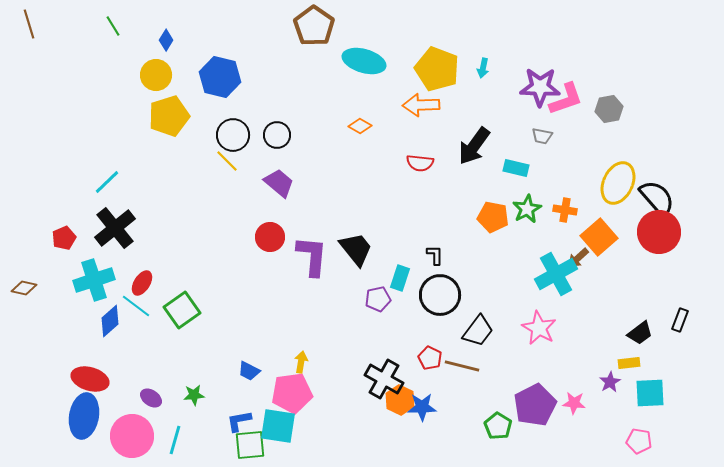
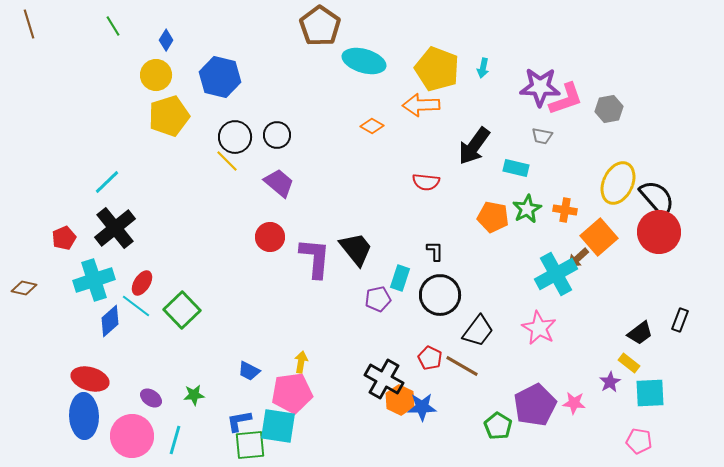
brown pentagon at (314, 26): moved 6 px right
orange diamond at (360, 126): moved 12 px right
black circle at (233, 135): moved 2 px right, 2 px down
red semicircle at (420, 163): moved 6 px right, 19 px down
black L-shape at (435, 255): moved 4 px up
purple L-shape at (312, 256): moved 3 px right, 2 px down
green square at (182, 310): rotated 9 degrees counterclockwise
yellow rectangle at (629, 363): rotated 45 degrees clockwise
brown line at (462, 366): rotated 16 degrees clockwise
blue ellipse at (84, 416): rotated 12 degrees counterclockwise
